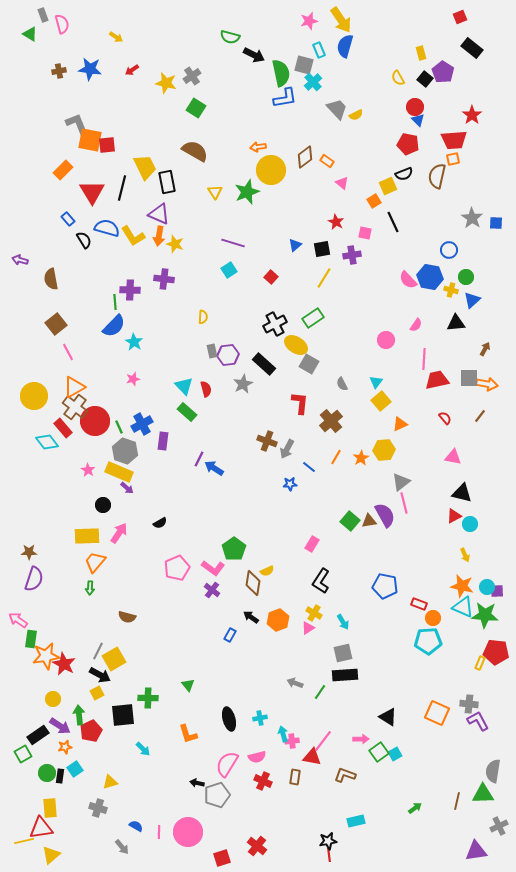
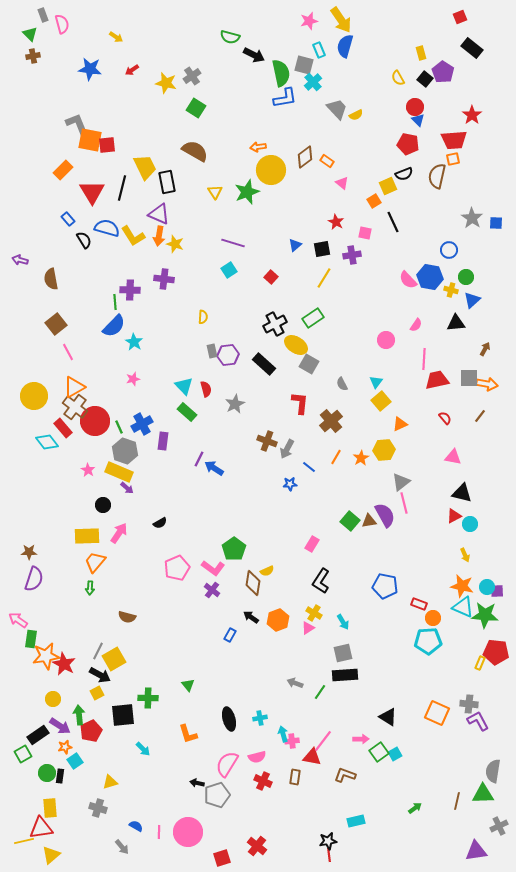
green triangle at (30, 34): rotated 14 degrees clockwise
brown cross at (59, 71): moved 26 px left, 15 px up
gray star at (243, 384): moved 8 px left, 20 px down
cyan square at (75, 769): moved 8 px up
